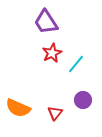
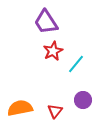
red star: moved 1 px right, 2 px up
orange semicircle: moved 2 px right; rotated 145 degrees clockwise
red triangle: moved 2 px up
